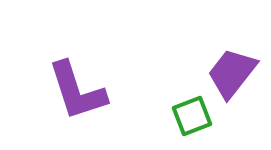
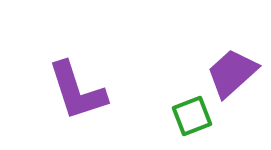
purple trapezoid: rotated 10 degrees clockwise
